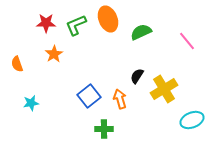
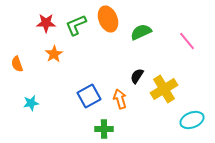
blue square: rotated 10 degrees clockwise
